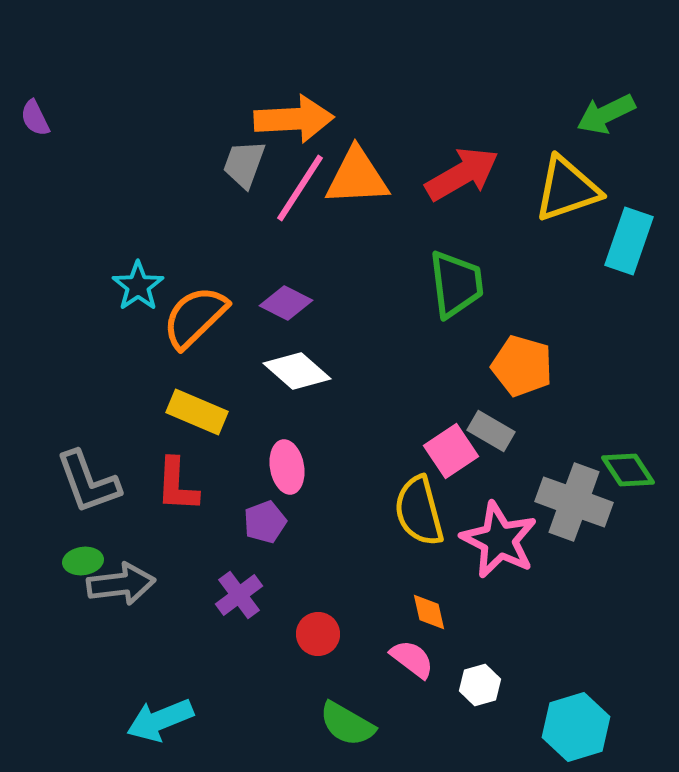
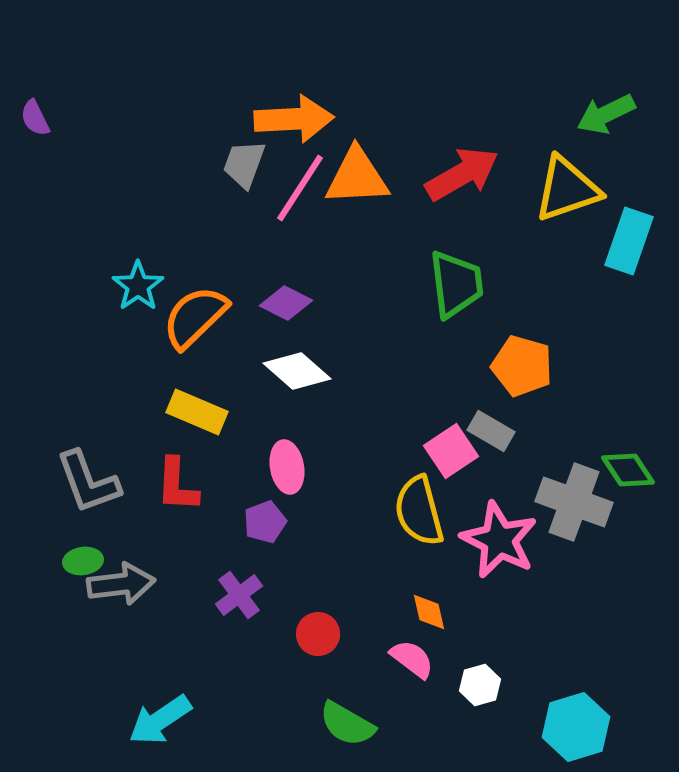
cyan arrow: rotated 12 degrees counterclockwise
